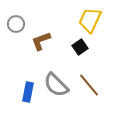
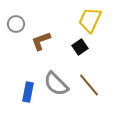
gray semicircle: moved 1 px up
